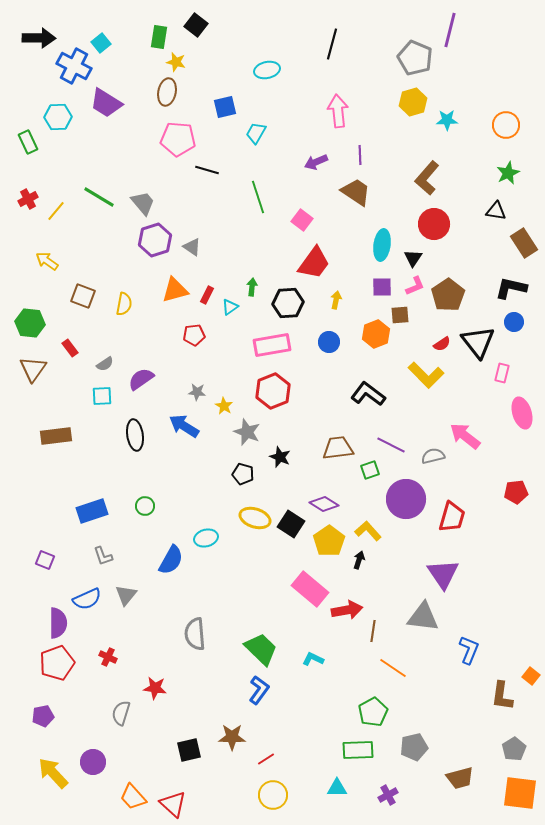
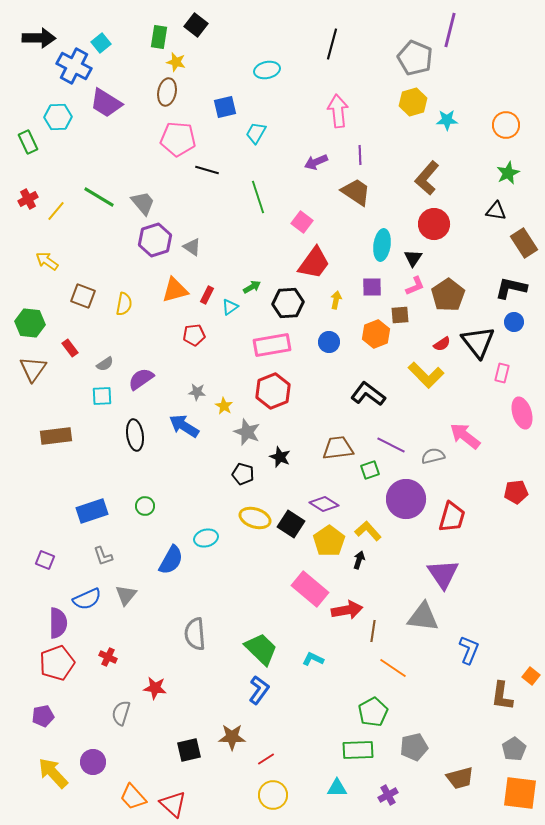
pink square at (302, 220): moved 2 px down
green arrow at (252, 287): rotated 54 degrees clockwise
purple square at (382, 287): moved 10 px left
